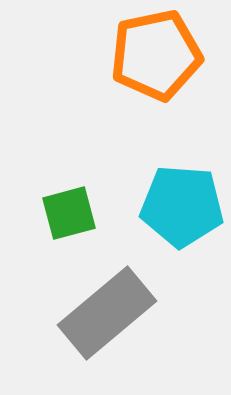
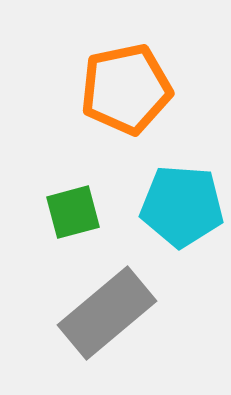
orange pentagon: moved 30 px left, 34 px down
green square: moved 4 px right, 1 px up
